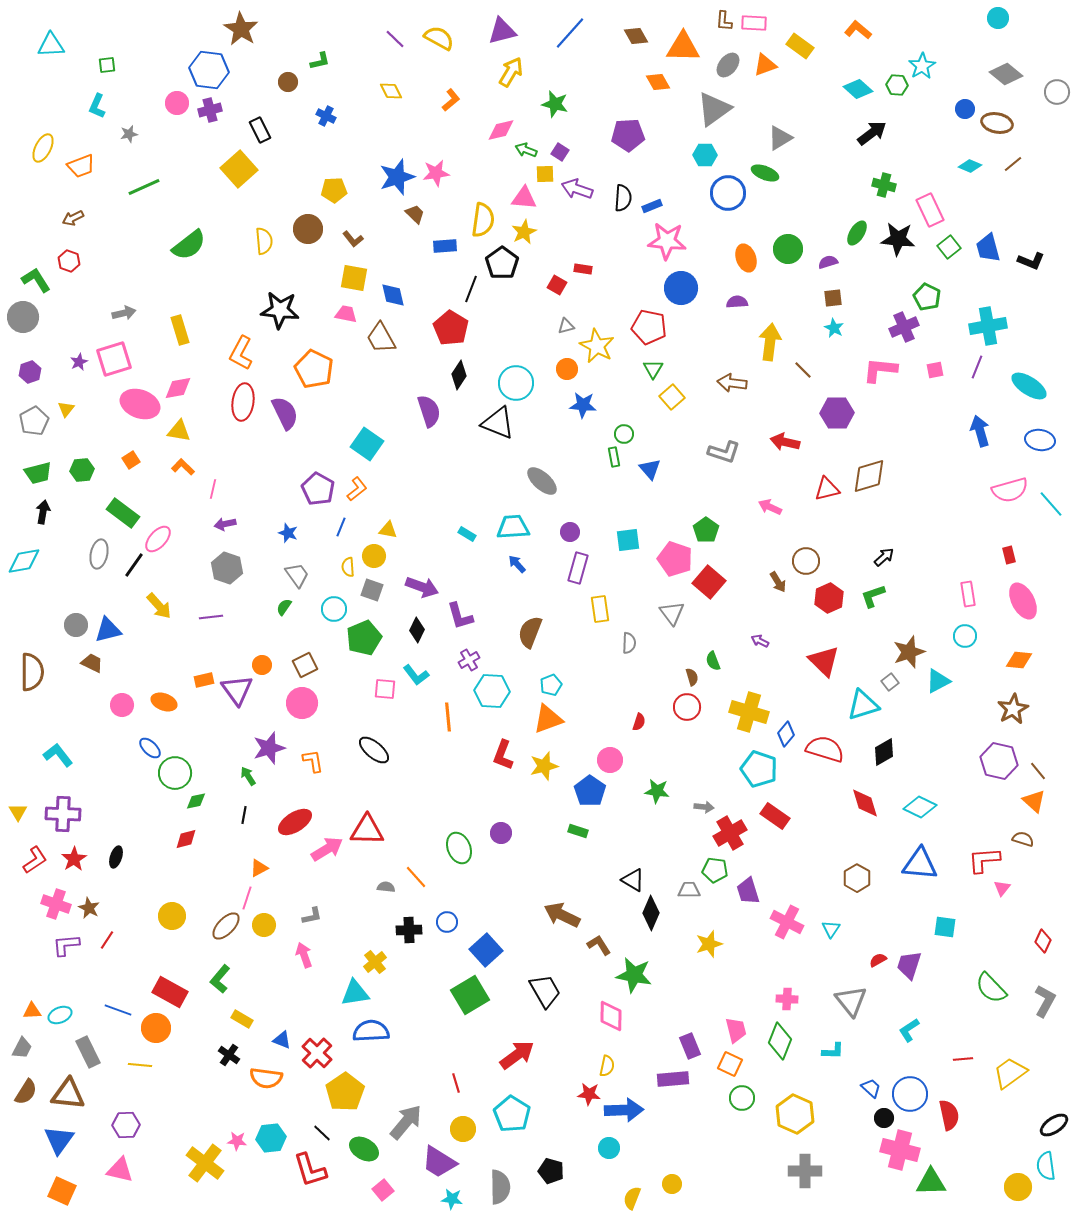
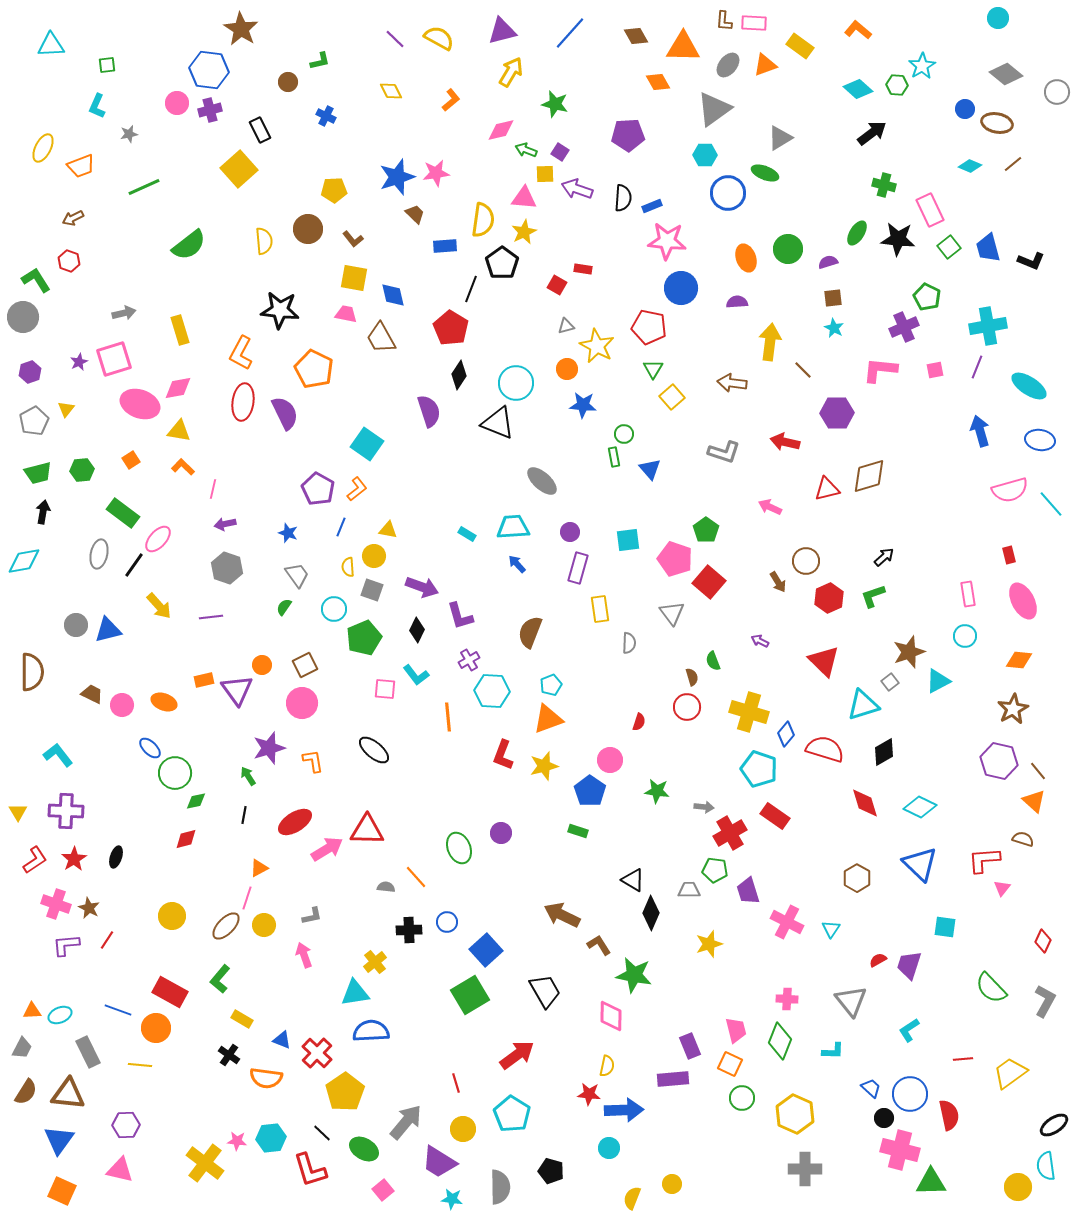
brown trapezoid at (92, 663): moved 31 px down
purple cross at (63, 814): moved 3 px right, 3 px up
blue triangle at (920, 864): rotated 39 degrees clockwise
gray cross at (805, 1171): moved 2 px up
